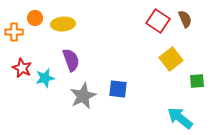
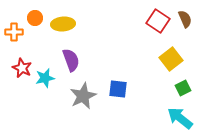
green square: moved 14 px left, 7 px down; rotated 21 degrees counterclockwise
